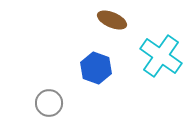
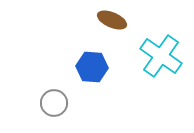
blue hexagon: moved 4 px left, 1 px up; rotated 16 degrees counterclockwise
gray circle: moved 5 px right
